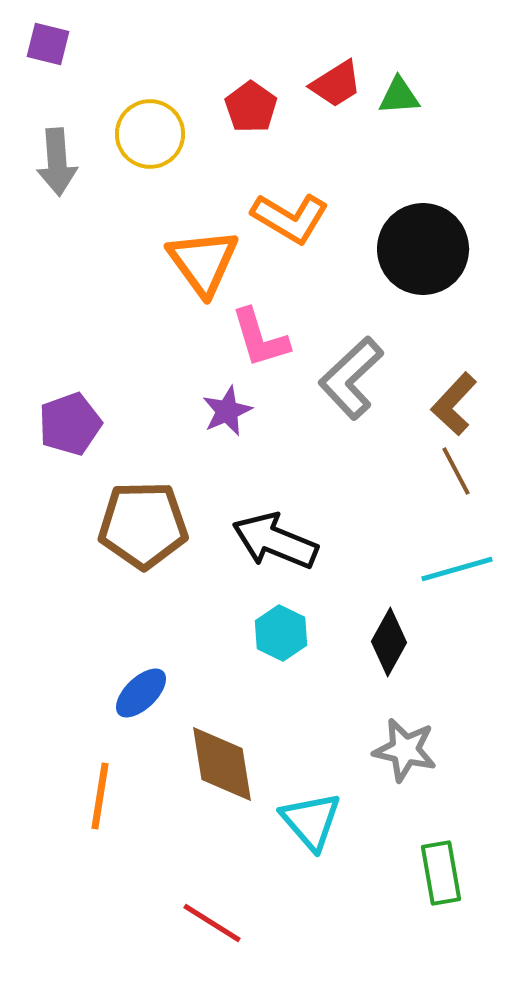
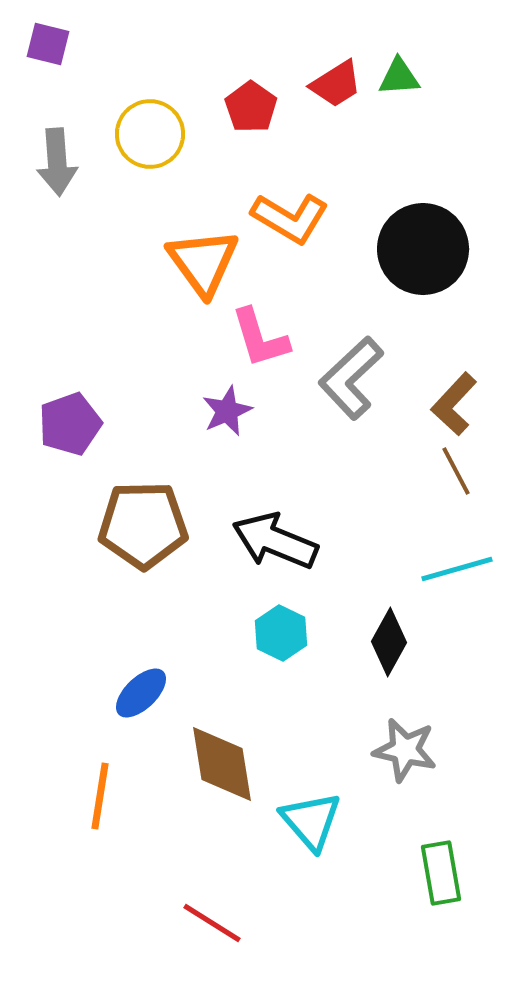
green triangle: moved 19 px up
